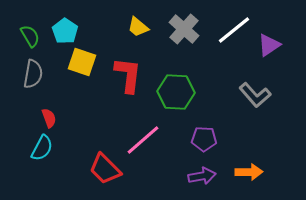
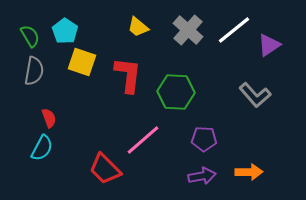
gray cross: moved 4 px right, 1 px down
gray semicircle: moved 1 px right, 3 px up
